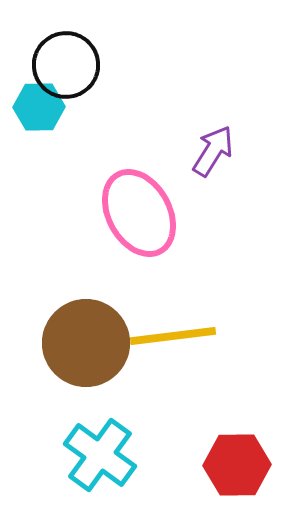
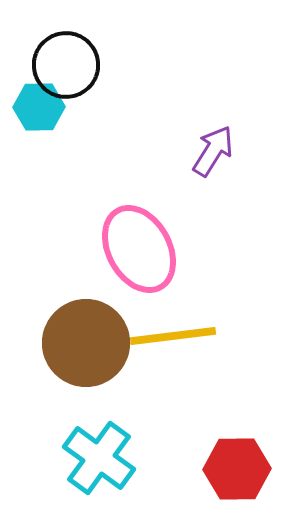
pink ellipse: moved 36 px down
cyan cross: moved 1 px left, 3 px down
red hexagon: moved 4 px down
